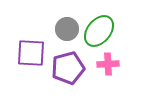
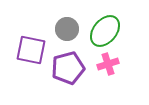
green ellipse: moved 6 px right
purple square: moved 3 px up; rotated 8 degrees clockwise
pink cross: rotated 15 degrees counterclockwise
